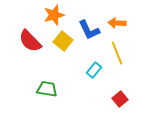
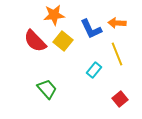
orange star: rotated 10 degrees clockwise
blue L-shape: moved 2 px right, 1 px up
red semicircle: moved 5 px right
yellow line: moved 1 px down
green trapezoid: rotated 40 degrees clockwise
